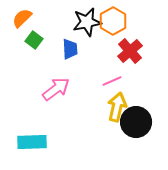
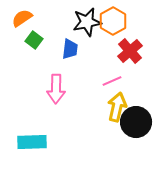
orange semicircle: rotated 10 degrees clockwise
blue trapezoid: rotated 10 degrees clockwise
pink arrow: rotated 128 degrees clockwise
